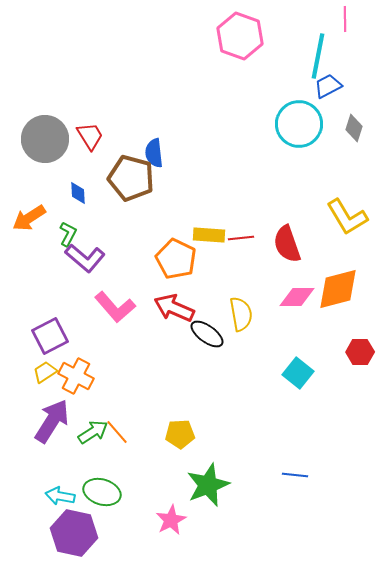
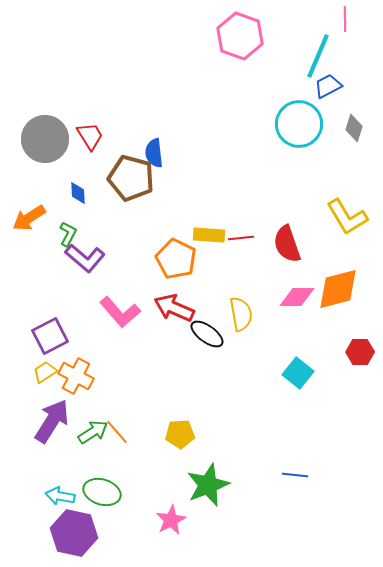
cyan line: rotated 12 degrees clockwise
pink L-shape: moved 5 px right, 5 px down
